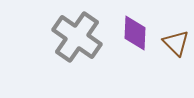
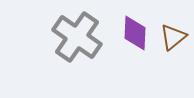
brown triangle: moved 3 px left, 6 px up; rotated 36 degrees clockwise
